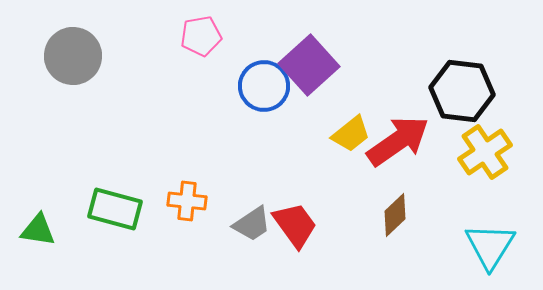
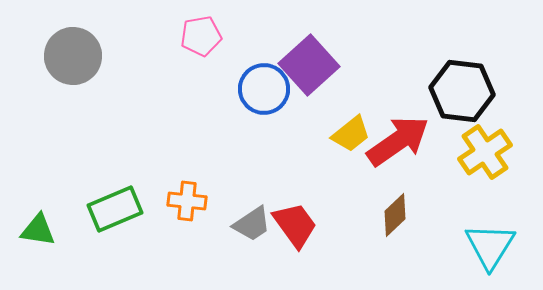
blue circle: moved 3 px down
green rectangle: rotated 38 degrees counterclockwise
